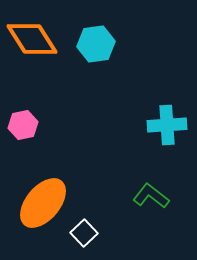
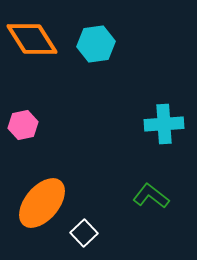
cyan cross: moved 3 px left, 1 px up
orange ellipse: moved 1 px left
